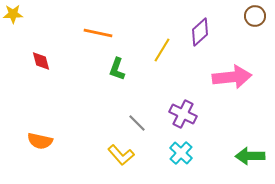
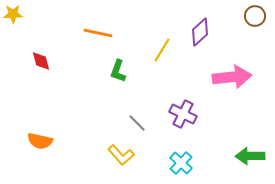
green L-shape: moved 1 px right, 2 px down
cyan cross: moved 10 px down
